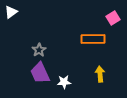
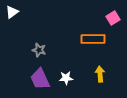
white triangle: moved 1 px right
gray star: rotated 24 degrees counterclockwise
purple trapezoid: moved 6 px down
white star: moved 2 px right, 4 px up
